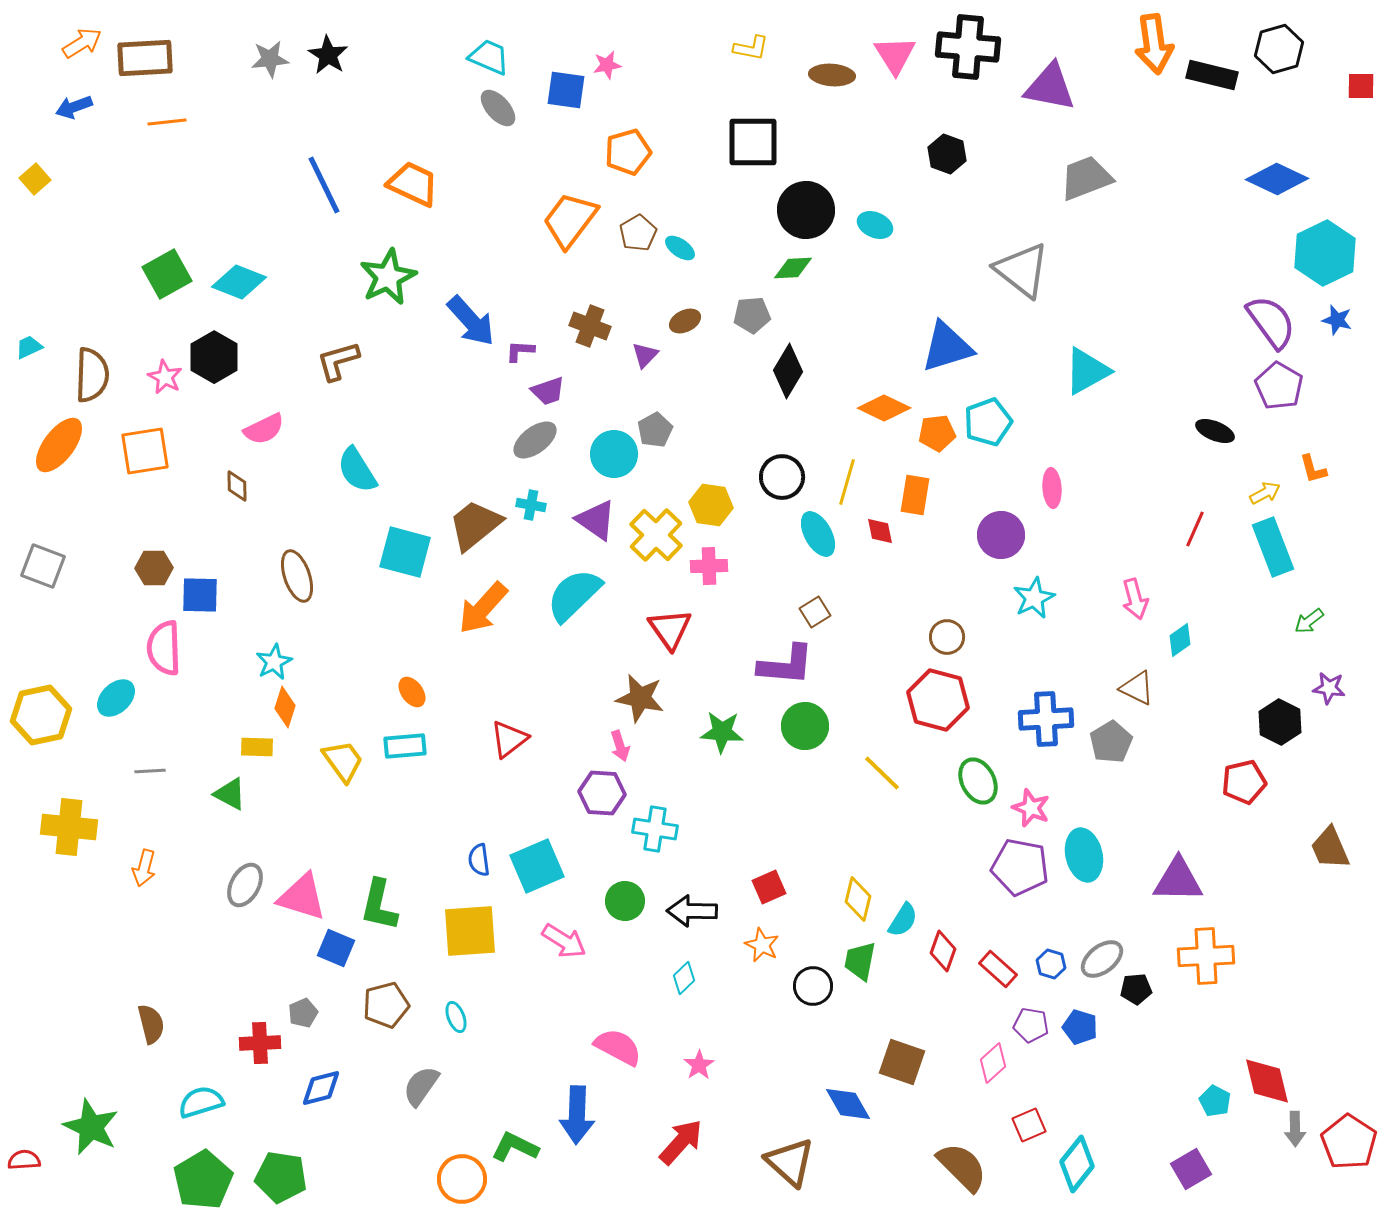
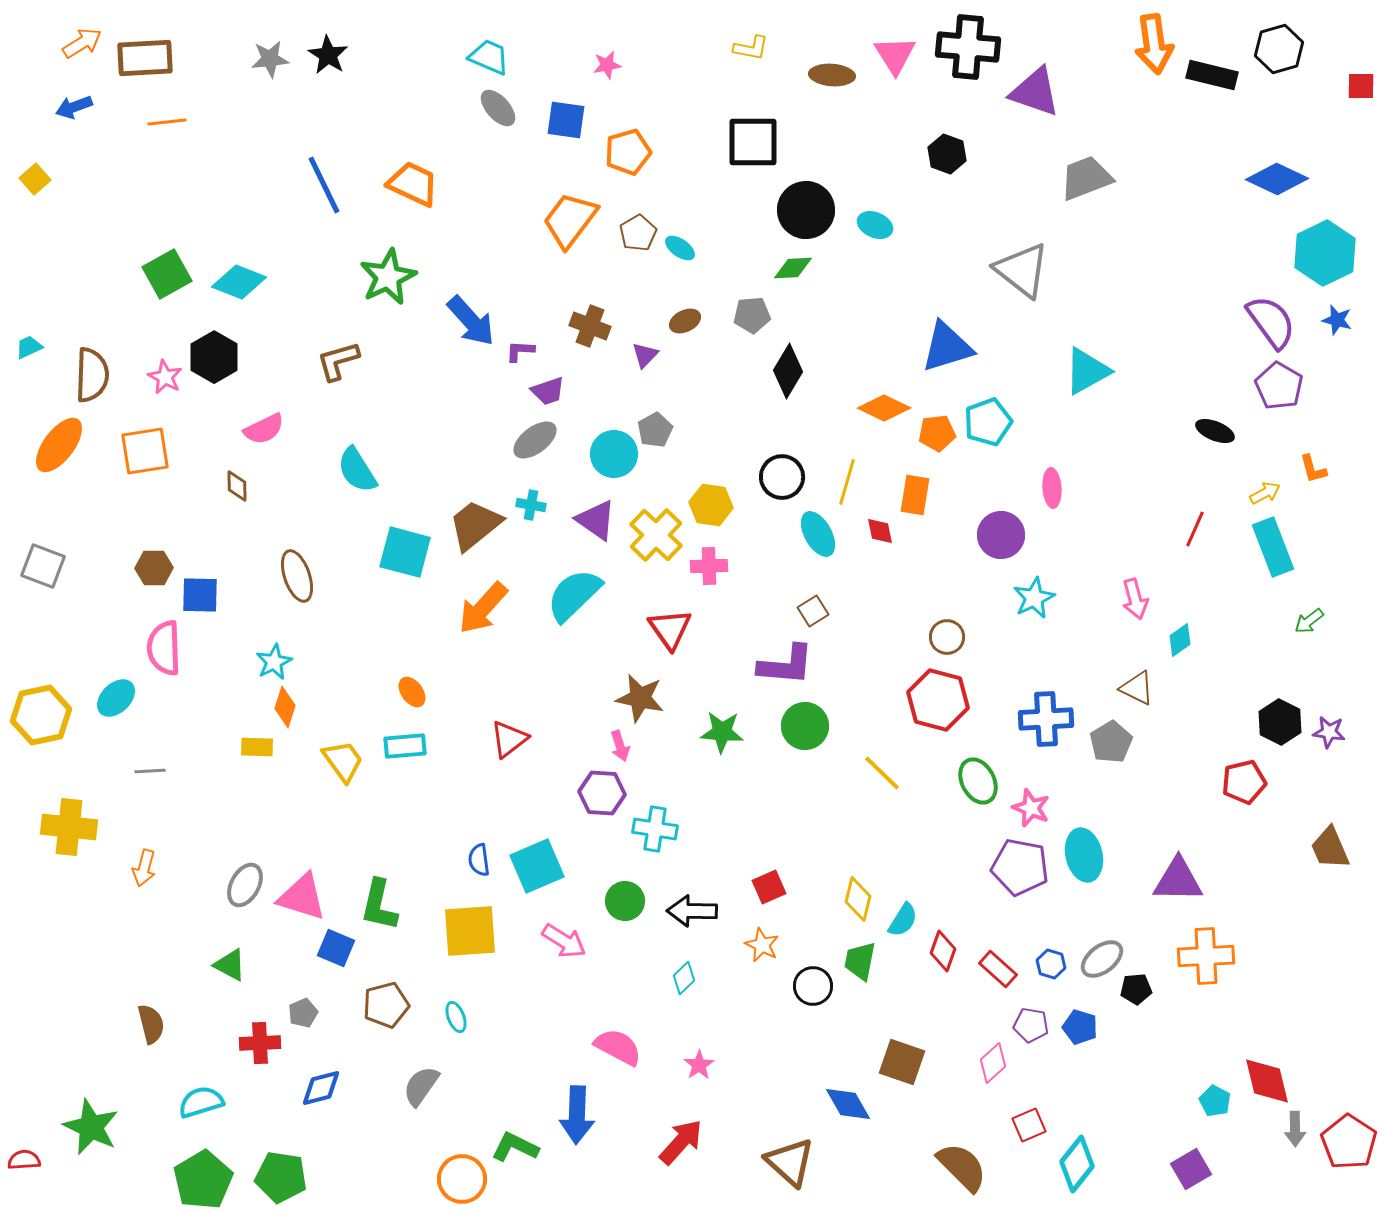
purple triangle at (1050, 87): moved 15 px left, 5 px down; rotated 8 degrees clockwise
blue square at (566, 90): moved 30 px down
brown square at (815, 612): moved 2 px left, 1 px up
purple star at (1329, 688): moved 44 px down
green triangle at (230, 794): moved 171 px down
